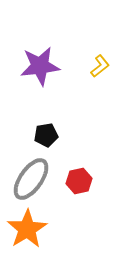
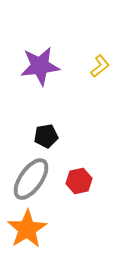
black pentagon: moved 1 px down
